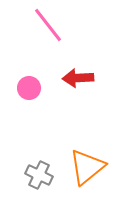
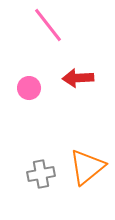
gray cross: moved 2 px right, 1 px up; rotated 36 degrees counterclockwise
